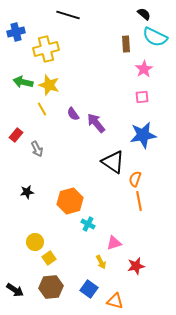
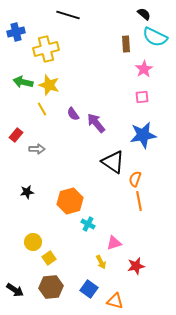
gray arrow: rotated 63 degrees counterclockwise
yellow circle: moved 2 px left
